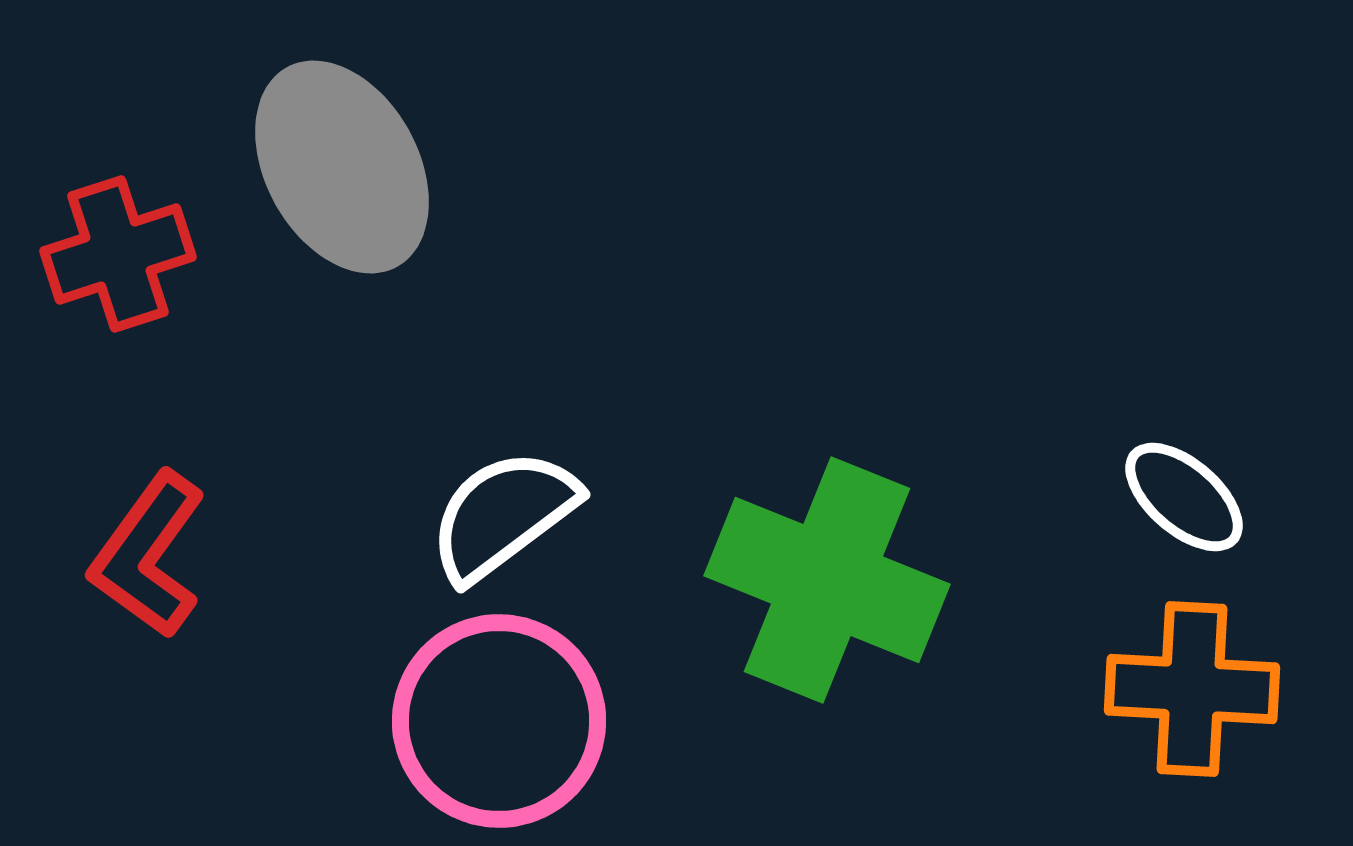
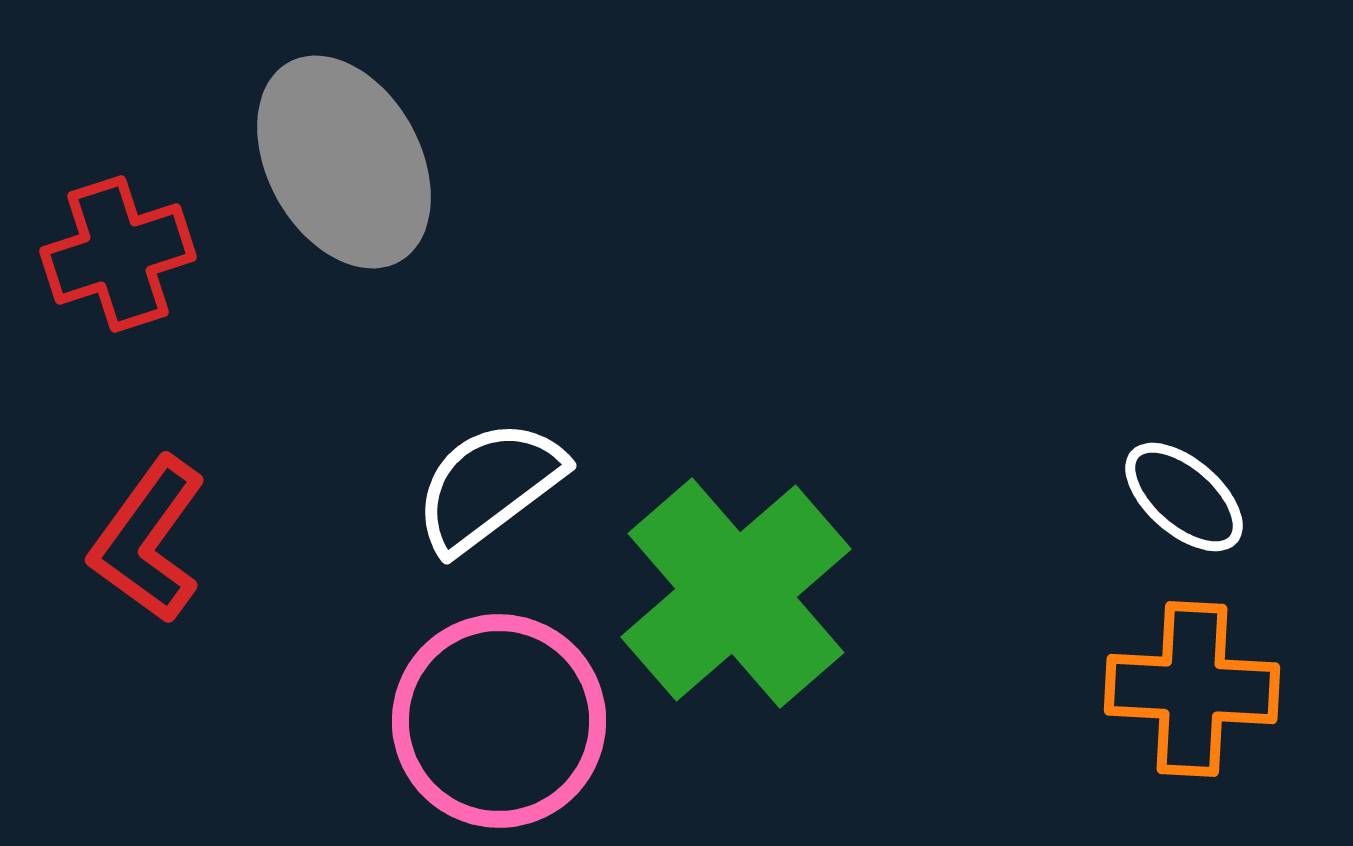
gray ellipse: moved 2 px right, 5 px up
white semicircle: moved 14 px left, 29 px up
red L-shape: moved 15 px up
green cross: moved 91 px left, 13 px down; rotated 27 degrees clockwise
